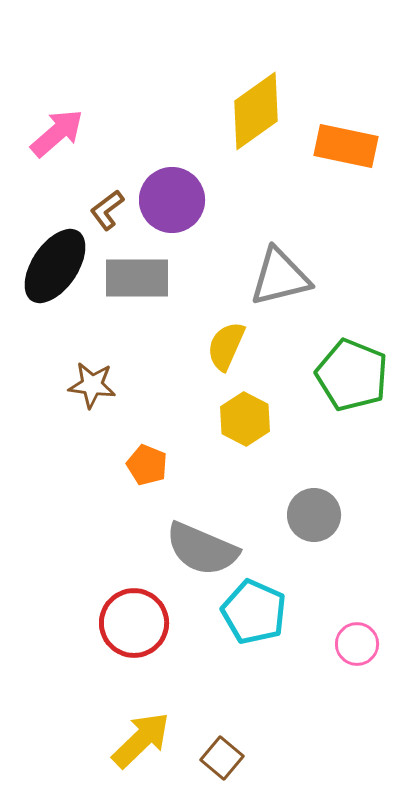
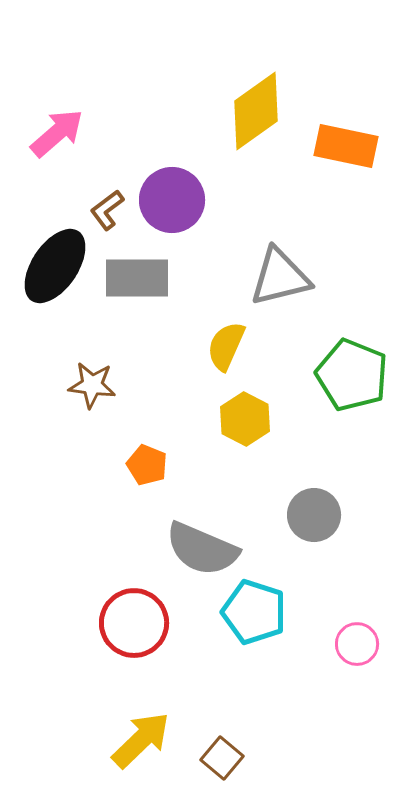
cyan pentagon: rotated 6 degrees counterclockwise
